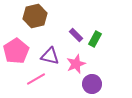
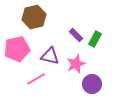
brown hexagon: moved 1 px left, 1 px down
pink pentagon: moved 1 px right, 2 px up; rotated 20 degrees clockwise
